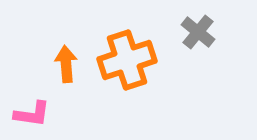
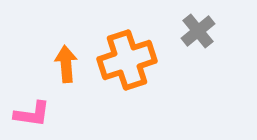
gray cross: moved 1 px up; rotated 12 degrees clockwise
